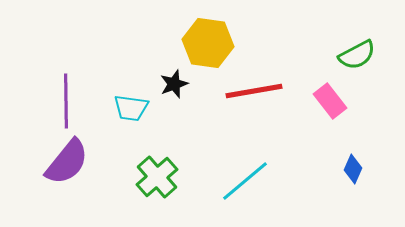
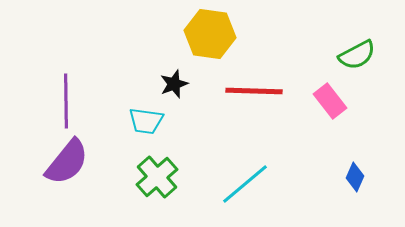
yellow hexagon: moved 2 px right, 9 px up
red line: rotated 12 degrees clockwise
cyan trapezoid: moved 15 px right, 13 px down
blue diamond: moved 2 px right, 8 px down
cyan line: moved 3 px down
